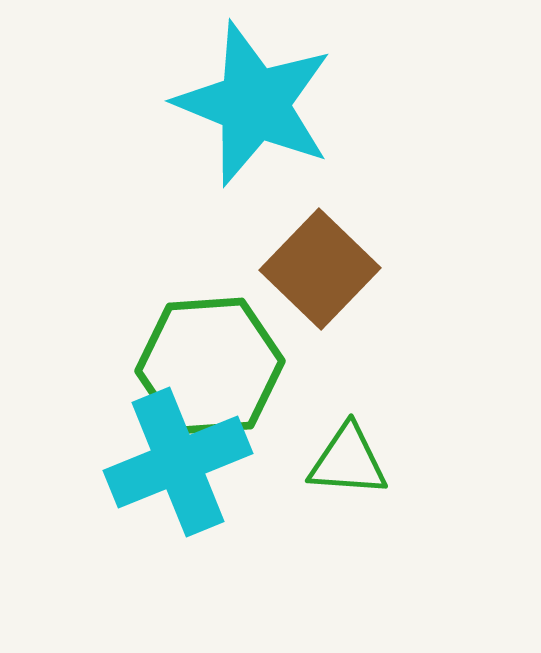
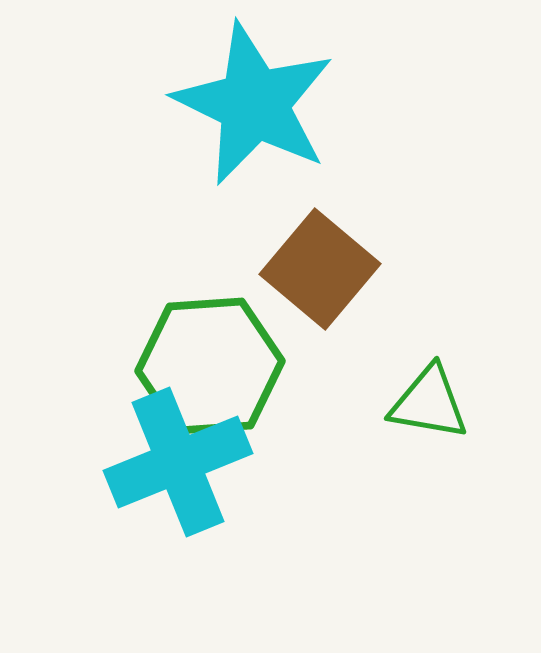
cyan star: rotated 4 degrees clockwise
brown square: rotated 4 degrees counterclockwise
green triangle: moved 81 px right, 58 px up; rotated 6 degrees clockwise
